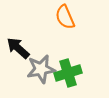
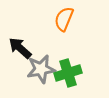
orange semicircle: moved 1 px left, 2 px down; rotated 45 degrees clockwise
black arrow: moved 2 px right
